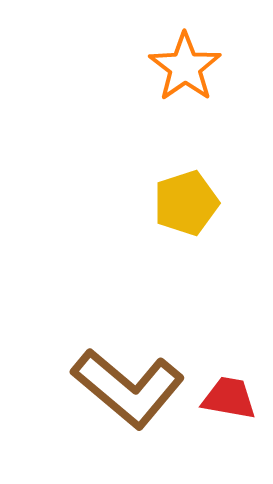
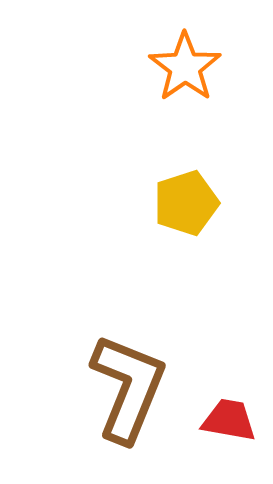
brown L-shape: rotated 108 degrees counterclockwise
red trapezoid: moved 22 px down
